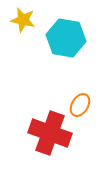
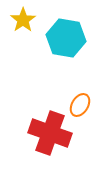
yellow star: rotated 25 degrees clockwise
